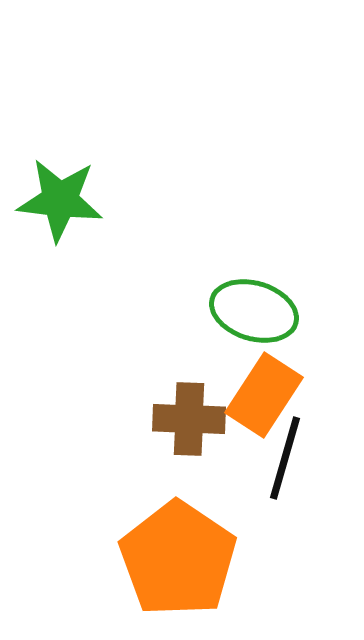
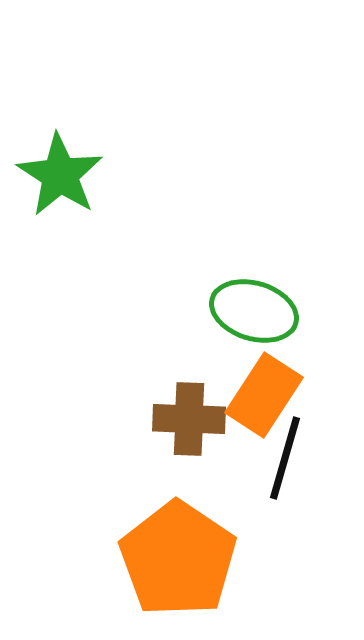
green star: moved 25 px up; rotated 26 degrees clockwise
